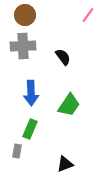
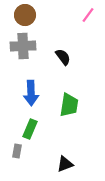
green trapezoid: rotated 25 degrees counterclockwise
